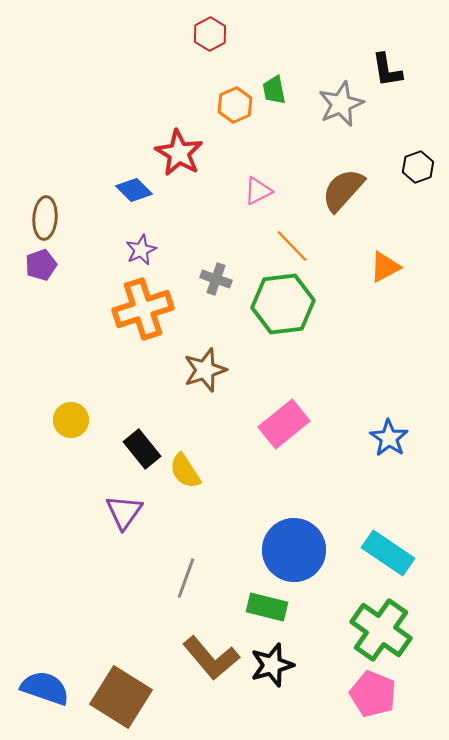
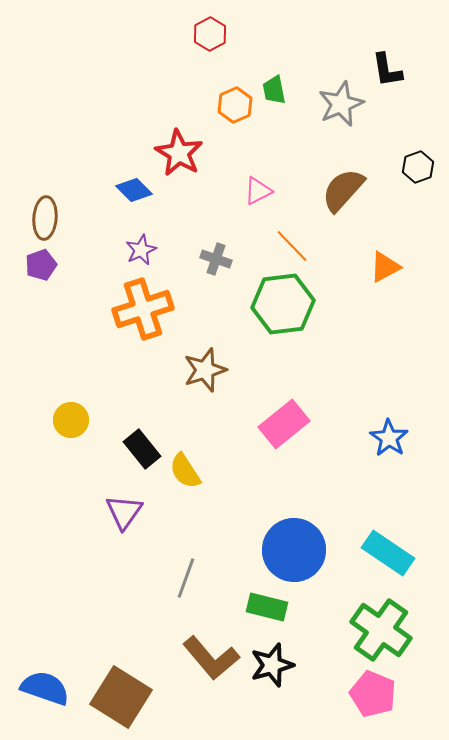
gray cross: moved 20 px up
